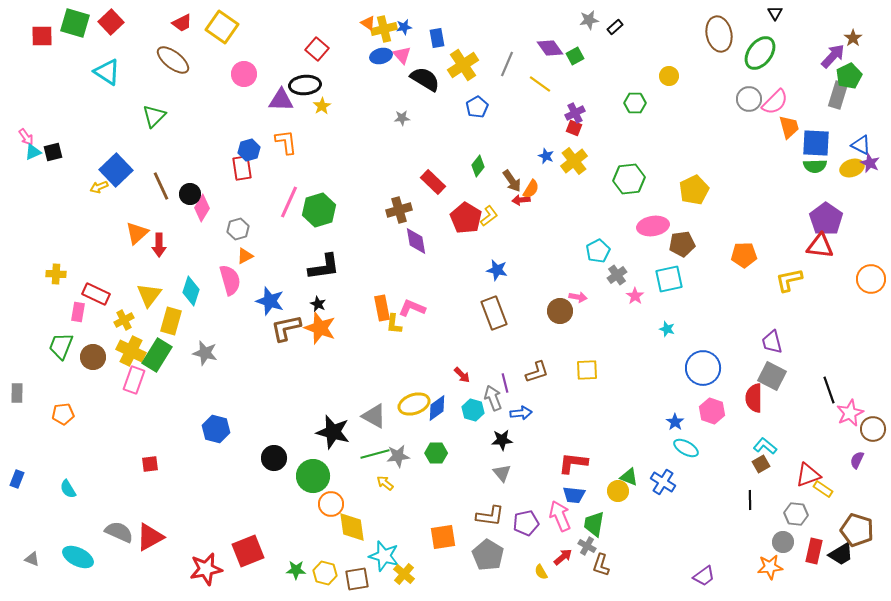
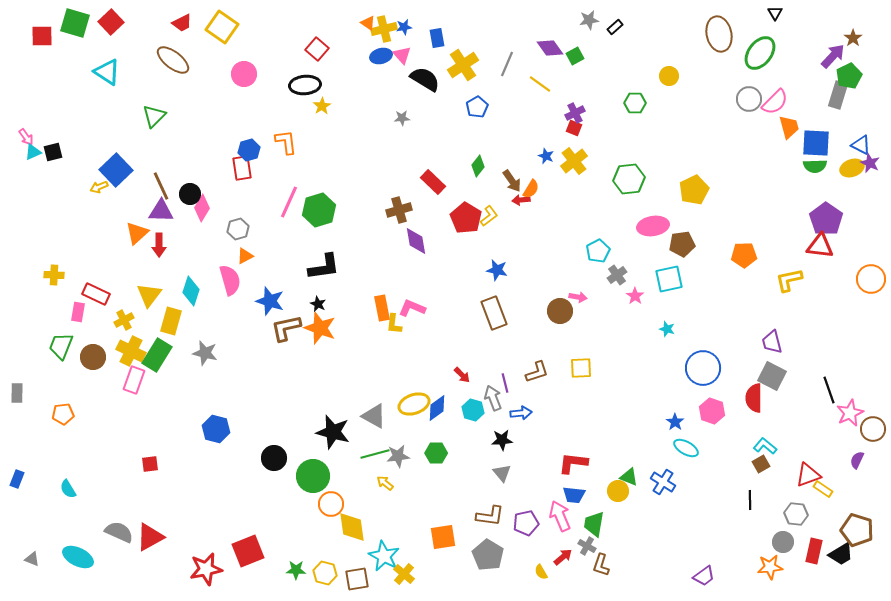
purple triangle at (281, 100): moved 120 px left, 111 px down
yellow cross at (56, 274): moved 2 px left, 1 px down
yellow square at (587, 370): moved 6 px left, 2 px up
cyan star at (384, 556): rotated 12 degrees clockwise
